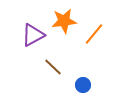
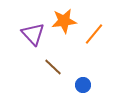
purple triangle: moved 1 px up; rotated 45 degrees counterclockwise
